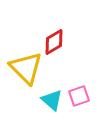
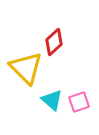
red diamond: rotated 12 degrees counterclockwise
pink square: moved 6 px down
